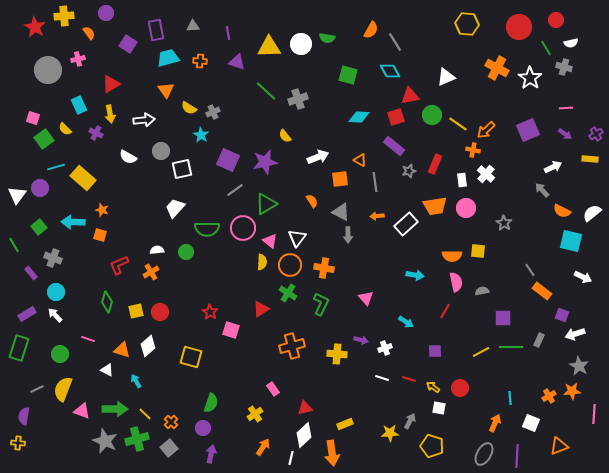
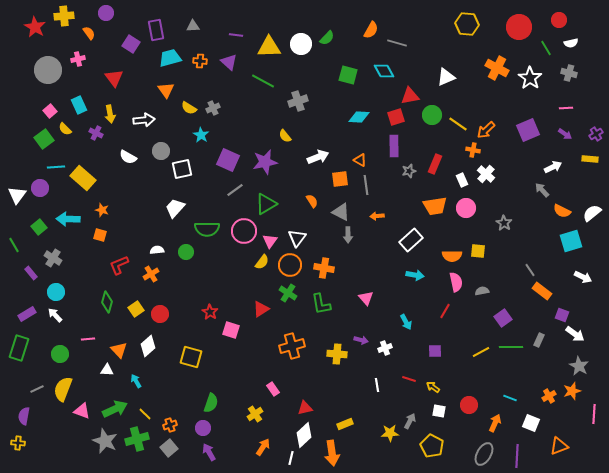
red circle at (556, 20): moved 3 px right
purple line at (228, 33): moved 8 px right, 2 px down; rotated 72 degrees counterclockwise
green semicircle at (327, 38): rotated 56 degrees counterclockwise
gray line at (395, 42): moved 2 px right, 1 px down; rotated 42 degrees counterclockwise
purple square at (128, 44): moved 3 px right
cyan trapezoid at (168, 58): moved 2 px right
purple triangle at (237, 62): moved 8 px left; rotated 24 degrees clockwise
gray cross at (564, 67): moved 5 px right, 6 px down
cyan diamond at (390, 71): moved 6 px left
red triangle at (111, 84): moved 3 px right, 6 px up; rotated 36 degrees counterclockwise
green line at (266, 91): moved 3 px left, 10 px up; rotated 15 degrees counterclockwise
gray cross at (298, 99): moved 2 px down
gray cross at (213, 112): moved 4 px up
pink square at (33, 118): moved 17 px right, 7 px up; rotated 32 degrees clockwise
purple rectangle at (394, 146): rotated 50 degrees clockwise
cyan line at (56, 167): rotated 12 degrees clockwise
white rectangle at (462, 180): rotated 16 degrees counterclockwise
gray line at (375, 182): moved 9 px left, 3 px down
cyan arrow at (73, 222): moved 5 px left, 3 px up
white rectangle at (406, 224): moved 5 px right, 16 px down
pink circle at (243, 228): moved 1 px right, 3 px down
pink triangle at (270, 241): rotated 28 degrees clockwise
cyan square at (571, 241): rotated 30 degrees counterclockwise
gray cross at (53, 258): rotated 12 degrees clockwise
yellow semicircle at (262, 262): rotated 35 degrees clockwise
orange cross at (151, 272): moved 2 px down
green L-shape at (321, 304): rotated 145 degrees clockwise
yellow square at (136, 311): moved 2 px up; rotated 21 degrees counterclockwise
red circle at (160, 312): moved 2 px down
purple square at (503, 318): rotated 36 degrees counterclockwise
cyan arrow at (406, 322): rotated 28 degrees clockwise
white arrow at (575, 334): rotated 126 degrees counterclockwise
pink line at (88, 339): rotated 24 degrees counterclockwise
orange triangle at (122, 350): moved 3 px left; rotated 30 degrees clockwise
white triangle at (107, 370): rotated 24 degrees counterclockwise
white line at (382, 378): moved 5 px left, 7 px down; rotated 64 degrees clockwise
red circle at (460, 388): moved 9 px right, 17 px down
orange star at (572, 391): rotated 12 degrees counterclockwise
cyan line at (510, 398): rotated 64 degrees counterclockwise
white square at (439, 408): moved 3 px down
green arrow at (115, 409): rotated 25 degrees counterclockwise
orange cross at (171, 422): moved 1 px left, 3 px down; rotated 24 degrees clockwise
yellow pentagon at (432, 446): rotated 10 degrees clockwise
purple arrow at (211, 454): moved 2 px left, 2 px up; rotated 42 degrees counterclockwise
